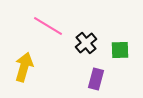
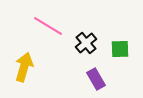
green square: moved 1 px up
purple rectangle: rotated 45 degrees counterclockwise
